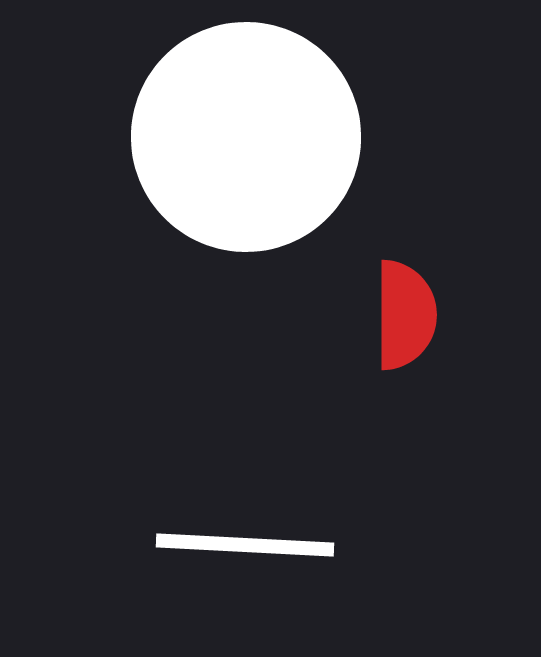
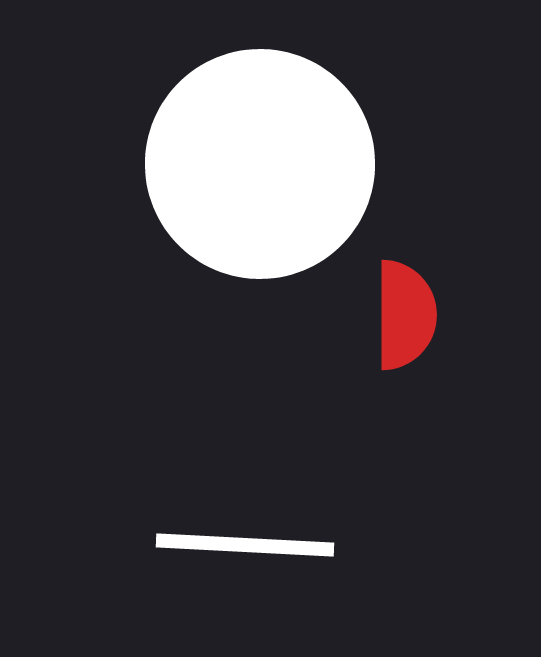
white circle: moved 14 px right, 27 px down
